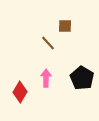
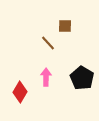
pink arrow: moved 1 px up
